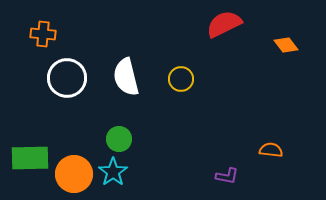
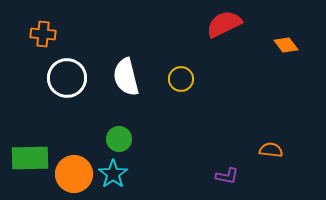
cyan star: moved 2 px down
